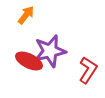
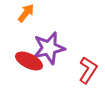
orange arrow: moved 2 px up
purple star: moved 1 px left, 3 px up
